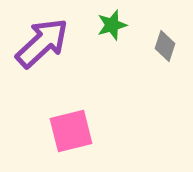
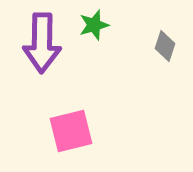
green star: moved 18 px left
purple arrow: rotated 134 degrees clockwise
